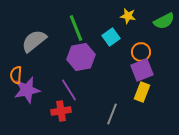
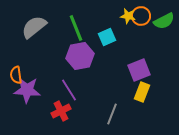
cyan square: moved 4 px left; rotated 12 degrees clockwise
gray semicircle: moved 14 px up
orange circle: moved 36 px up
purple hexagon: moved 1 px left, 1 px up
purple square: moved 3 px left
orange semicircle: rotated 12 degrees counterclockwise
purple star: rotated 16 degrees clockwise
red cross: rotated 18 degrees counterclockwise
